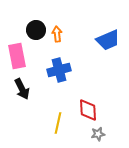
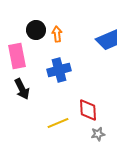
yellow line: rotated 55 degrees clockwise
